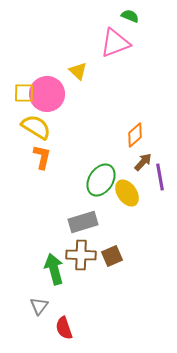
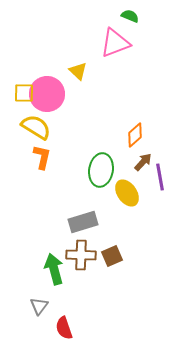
green ellipse: moved 10 px up; rotated 24 degrees counterclockwise
